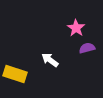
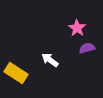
pink star: moved 1 px right
yellow rectangle: moved 1 px right, 1 px up; rotated 15 degrees clockwise
